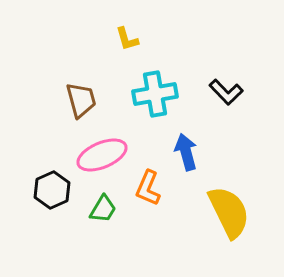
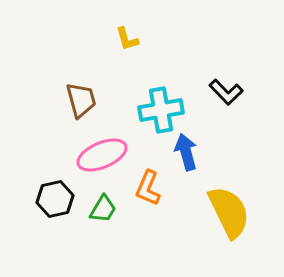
cyan cross: moved 6 px right, 16 px down
black hexagon: moved 3 px right, 9 px down; rotated 12 degrees clockwise
